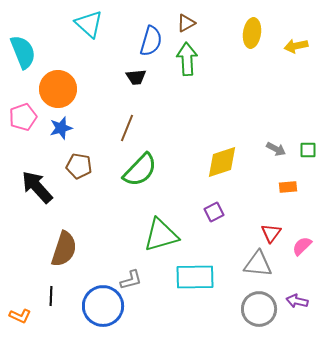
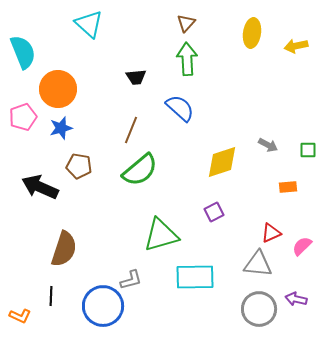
brown triangle: rotated 18 degrees counterclockwise
blue semicircle: moved 29 px right, 67 px down; rotated 64 degrees counterclockwise
brown line: moved 4 px right, 2 px down
gray arrow: moved 8 px left, 4 px up
green semicircle: rotated 6 degrees clockwise
black arrow: moved 3 px right; rotated 24 degrees counterclockwise
red triangle: rotated 30 degrees clockwise
purple arrow: moved 1 px left, 2 px up
